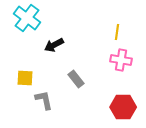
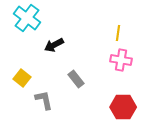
yellow line: moved 1 px right, 1 px down
yellow square: moved 3 px left; rotated 36 degrees clockwise
